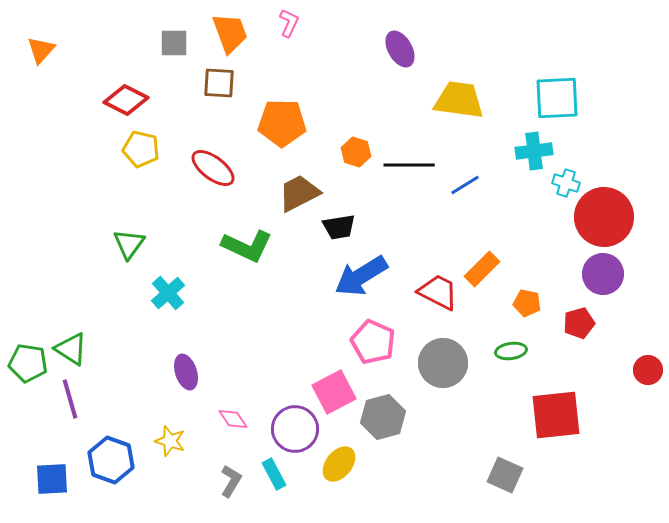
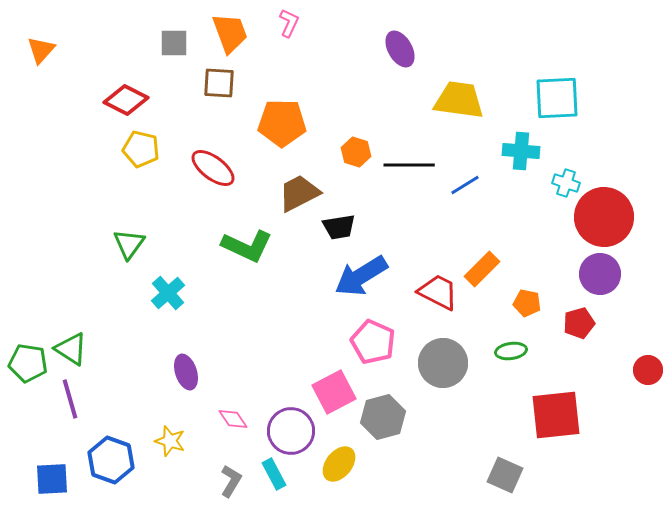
cyan cross at (534, 151): moved 13 px left; rotated 12 degrees clockwise
purple circle at (603, 274): moved 3 px left
purple circle at (295, 429): moved 4 px left, 2 px down
